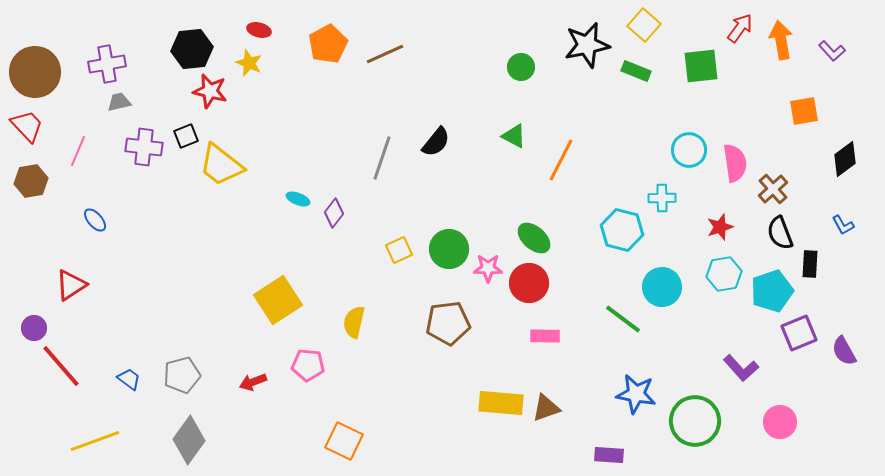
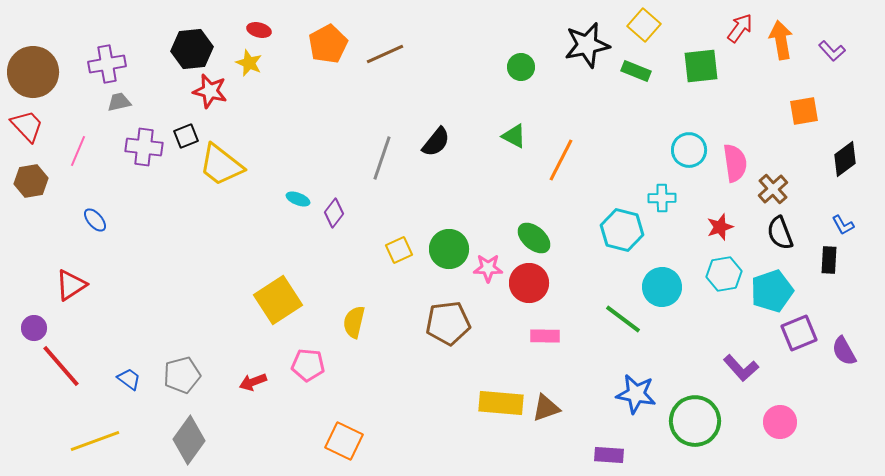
brown circle at (35, 72): moved 2 px left
black rectangle at (810, 264): moved 19 px right, 4 px up
